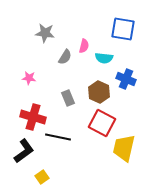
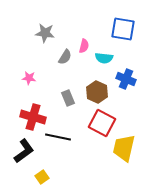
brown hexagon: moved 2 px left
